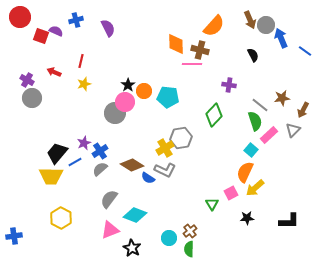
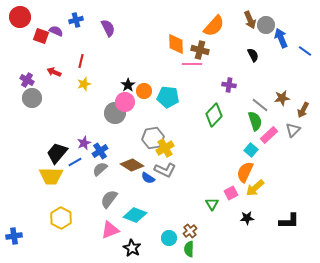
gray hexagon at (181, 138): moved 28 px left
